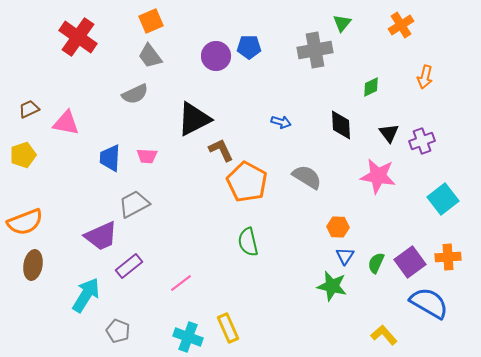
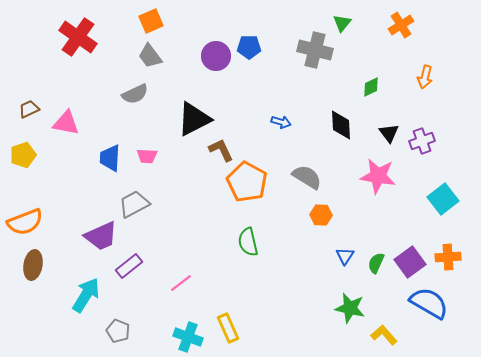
gray cross at (315, 50): rotated 24 degrees clockwise
orange hexagon at (338, 227): moved 17 px left, 12 px up
green star at (332, 286): moved 18 px right, 22 px down
